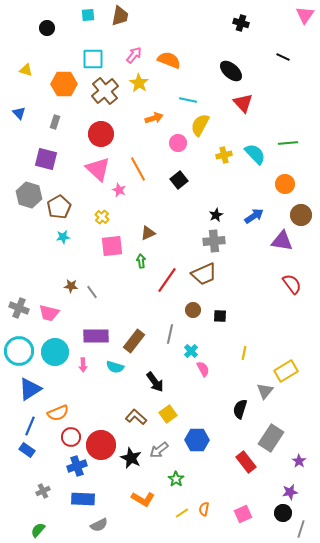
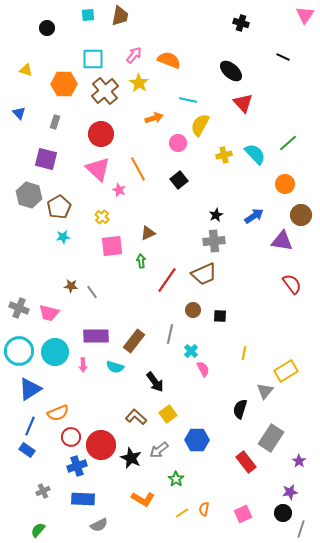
green line at (288, 143): rotated 36 degrees counterclockwise
